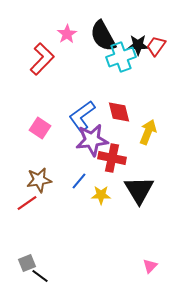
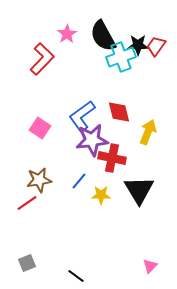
black line: moved 36 px right
